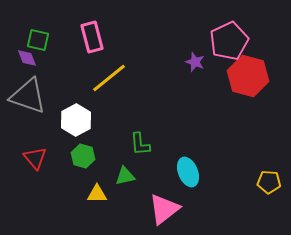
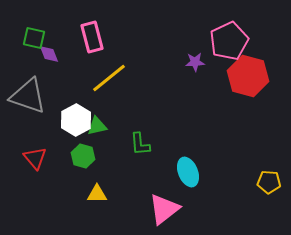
green square: moved 4 px left, 2 px up
purple diamond: moved 22 px right, 4 px up
purple star: rotated 24 degrees counterclockwise
green triangle: moved 28 px left, 50 px up
